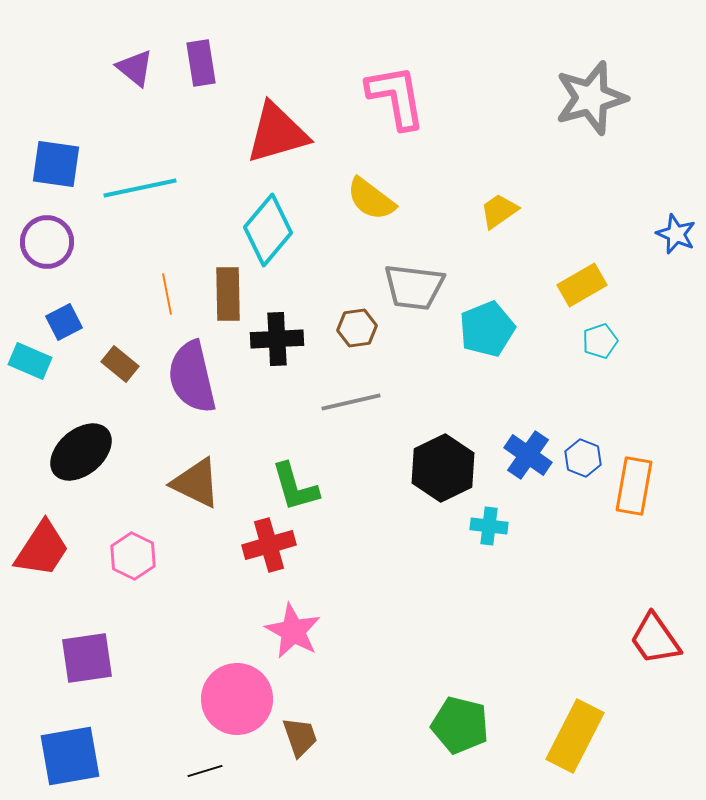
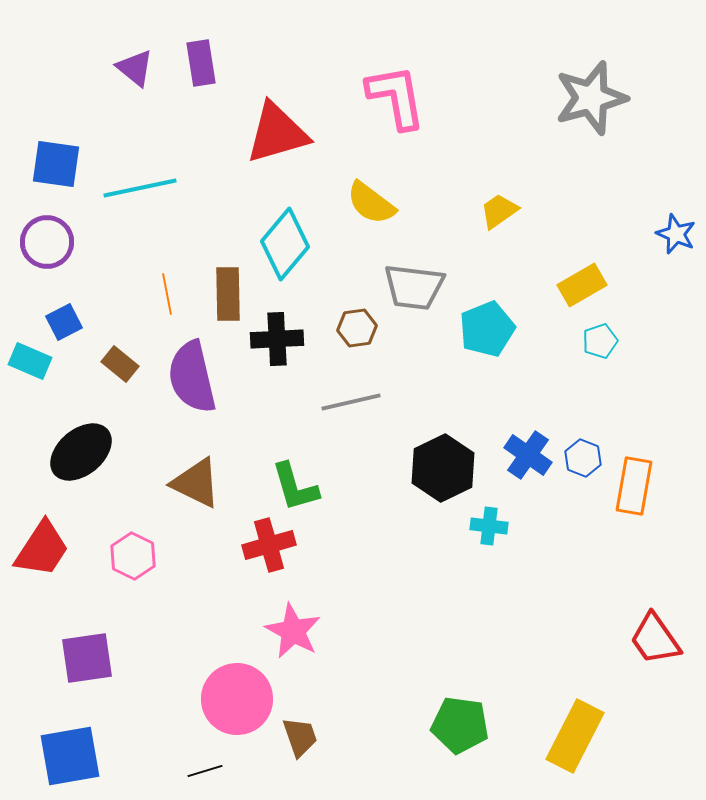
yellow semicircle at (371, 199): moved 4 px down
cyan diamond at (268, 230): moved 17 px right, 14 px down
green pentagon at (460, 725): rotated 6 degrees counterclockwise
